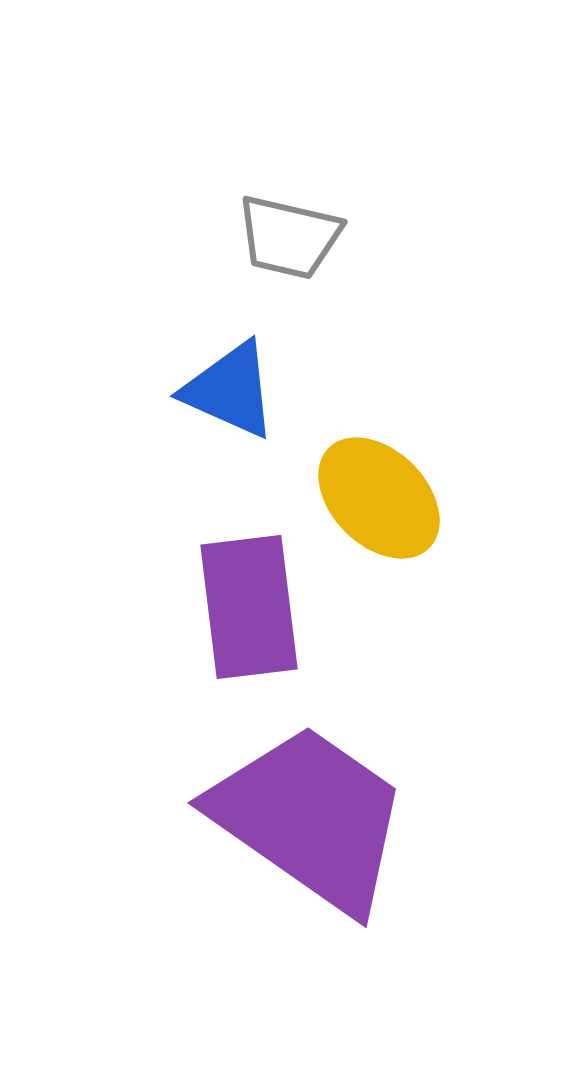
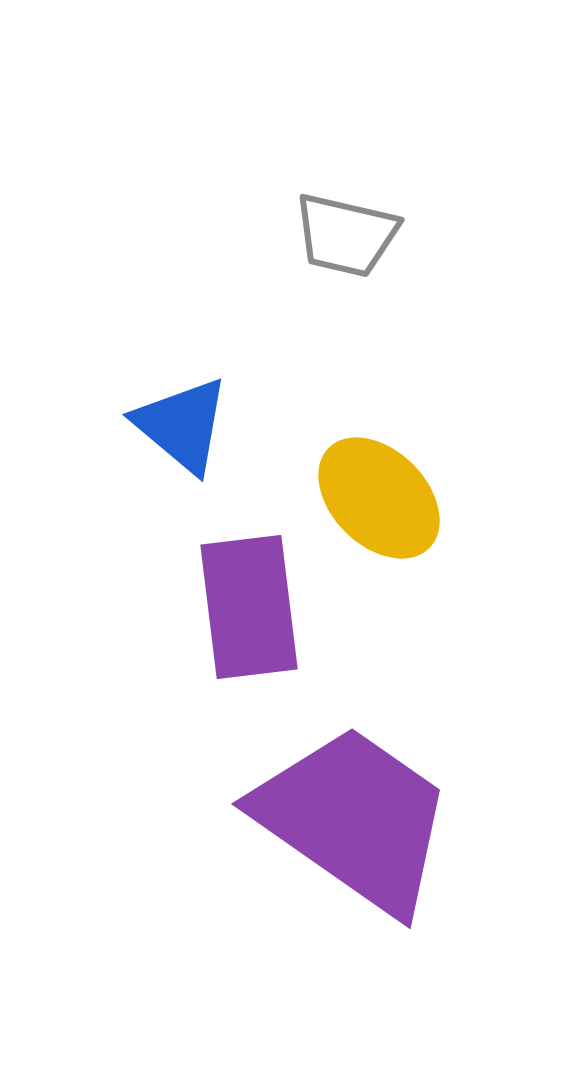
gray trapezoid: moved 57 px right, 2 px up
blue triangle: moved 48 px left, 35 px down; rotated 16 degrees clockwise
purple trapezoid: moved 44 px right, 1 px down
